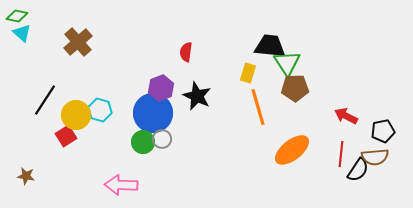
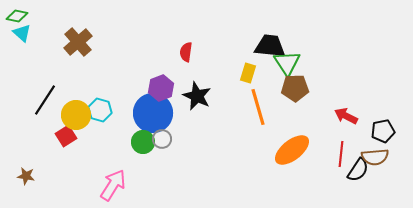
pink arrow: moved 8 px left; rotated 120 degrees clockwise
